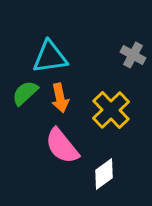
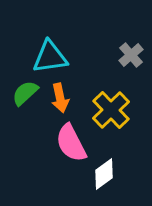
gray cross: moved 2 px left; rotated 20 degrees clockwise
pink semicircle: moved 9 px right, 3 px up; rotated 12 degrees clockwise
